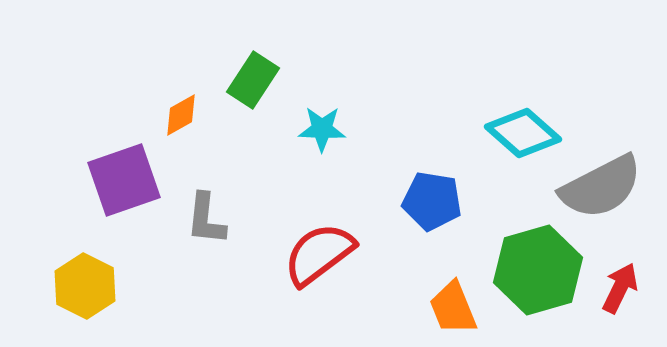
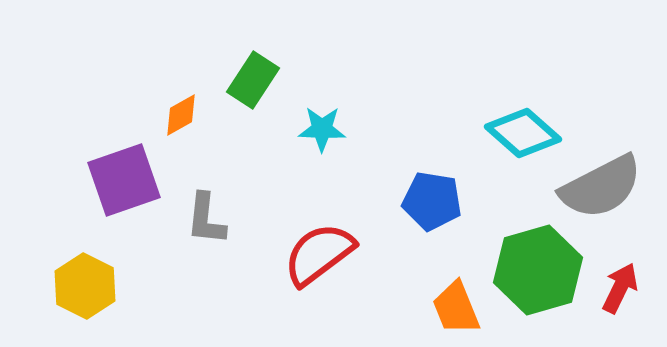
orange trapezoid: moved 3 px right
